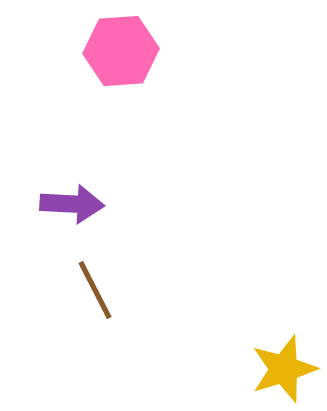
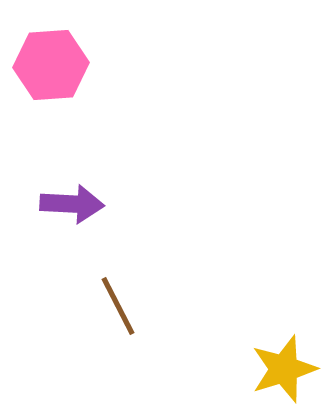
pink hexagon: moved 70 px left, 14 px down
brown line: moved 23 px right, 16 px down
